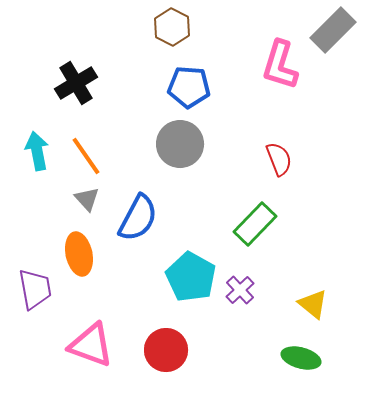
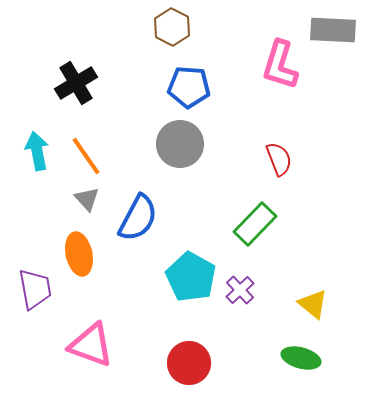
gray rectangle: rotated 48 degrees clockwise
red circle: moved 23 px right, 13 px down
